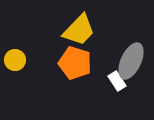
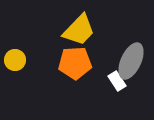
orange pentagon: rotated 20 degrees counterclockwise
